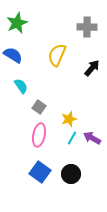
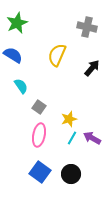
gray cross: rotated 12 degrees clockwise
